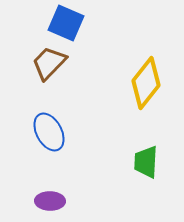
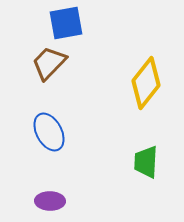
blue square: rotated 33 degrees counterclockwise
